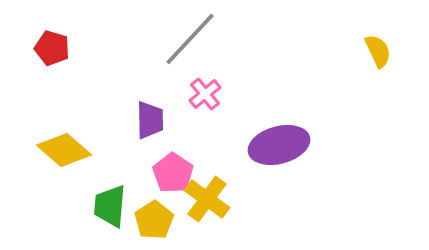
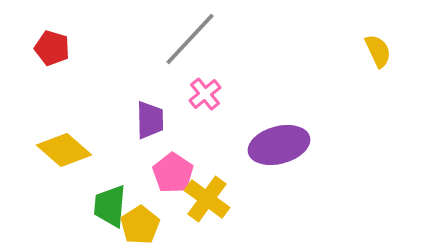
yellow pentagon: moved 14 px left, 5 px down
